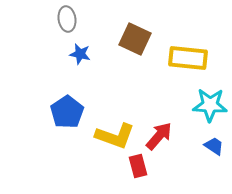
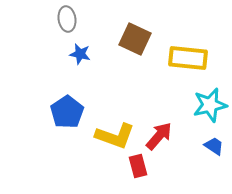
cyan star: rotated 16 degrees counterclockwise
